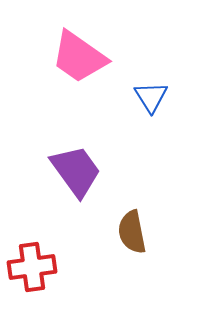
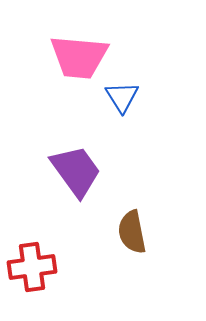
pink trapezoid: rotated 30 degrees counterclockwise
blue triangle: moved 29 px left
